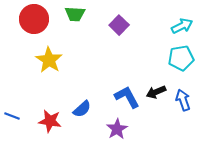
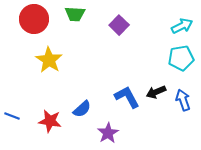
purple star: moved 9 px left, 4 px down
